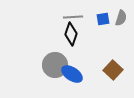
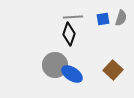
black diamond: moved 2 px left
